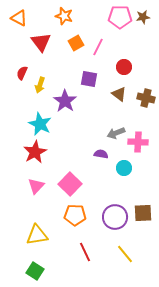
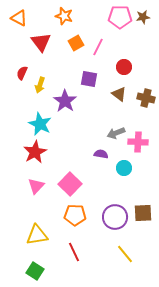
red line: moved 11 px left
